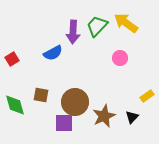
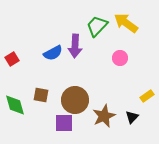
purple arrow: moved 2 px right, 14 px down
brown circle: moved 2 px up
